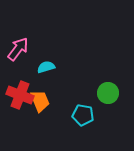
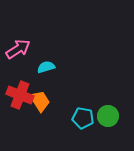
pink arrow: rotated 20 degrees clockwise
green circle: moved 23 px down
orange trapezoid: rotated 10 degrees counterclockwise
cyan pentagon: moved 3 px down
